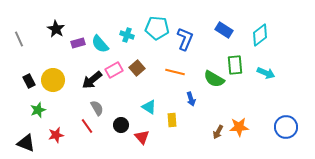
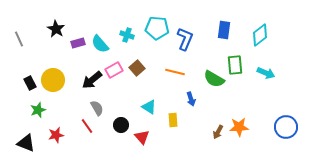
blue rectangle: rotated 66 degrees clockwise
black rectangle: moved 1 px right, 2 px down
yellow rectangle: moved 1 px right
